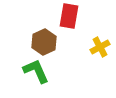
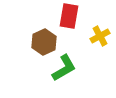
yellow cross: moved 11 px up
green L-shape: moved 28 px right, 3 px up; rotated 84 degrees clockwise
